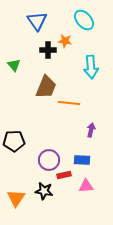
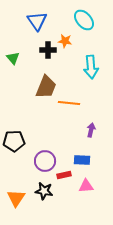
green triangle: moved 1 px left, 7 px up
purple circle: moved 4 px left, 1 px down
